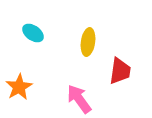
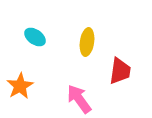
cyan ellipse: moved 2 px right, 4 px down
yellow ellipse: moved 1 px left
orange star: moved 1 px right, 1 px up
